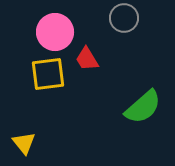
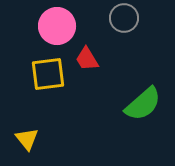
pink circle: moved 2 px right, 6 px up
green semicircle: moved 3 px up
yellow triangle: moved 3 px right, 4 px up
